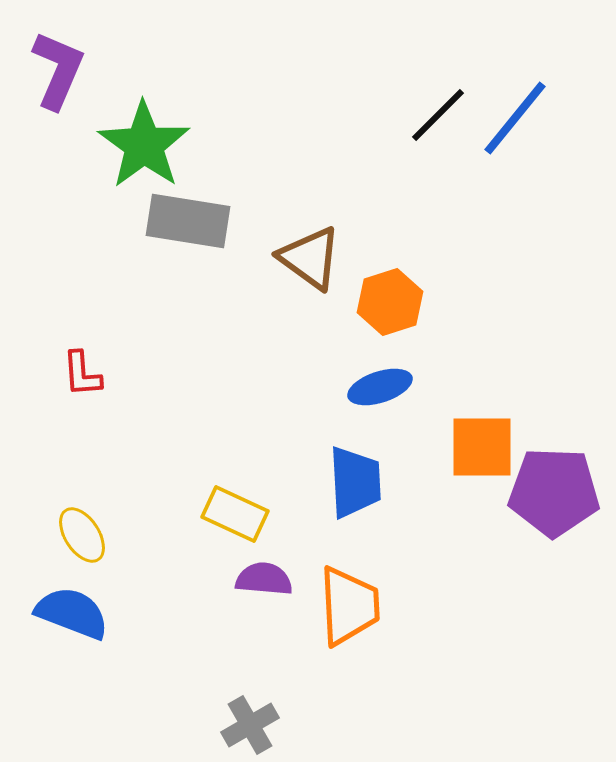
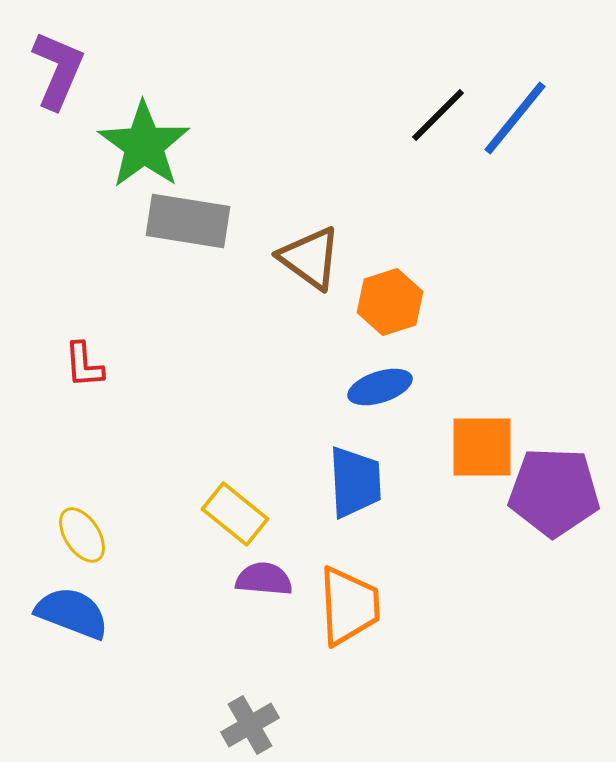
red L-shape: moved 2 px right, 9 px up
yellow rectangle: rotated 14 degrees clockwise
